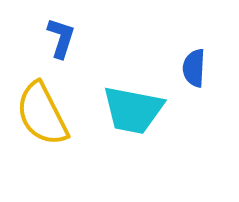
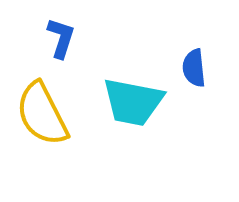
blue semicircle: rotated 9 degrees counterclockwise
cyan trapezoid: moved 8 px up
